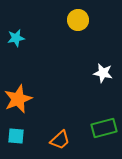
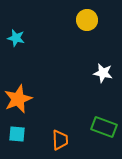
yellow circle: moved 9 px right
cyan star: rotated 24 degrees clockwise
green rectangle: moved 1 px up; rotated 35 degrees clockwise
cyan square: moved 1 px right, 2 px up
orange trapezoid: rotated 50 degrees counterclockwise
